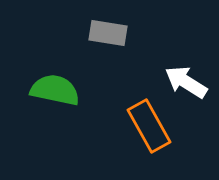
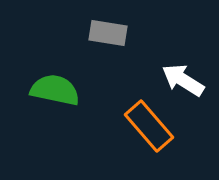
white arrow: moved 3 px left, 2 px up
orange rectangle: rotated 12 degrees counterclockwise
